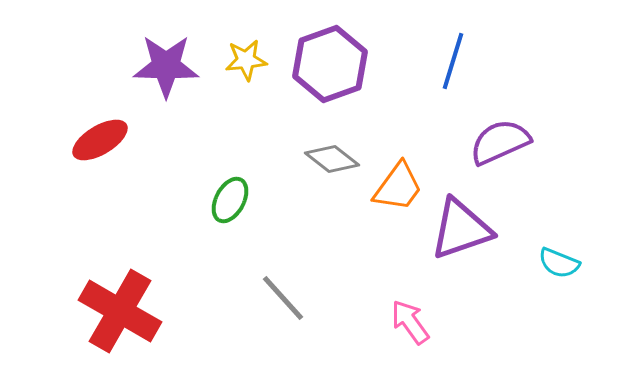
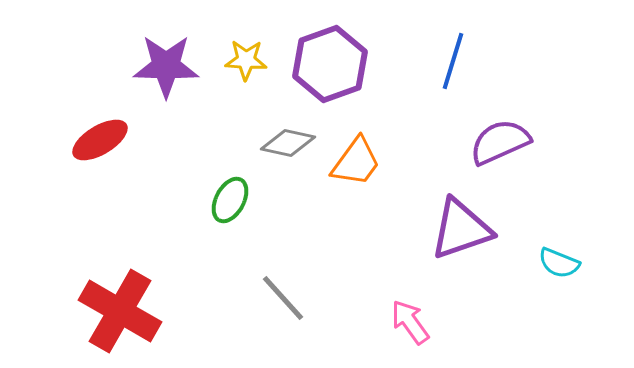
yellow star: rotated 9 degrees clockwise
gray diamond: moved 44 px left, 16 px up; rotated 26 degrees counterclockwise
orange trapezoid: moved 42 px left, 25 px up
